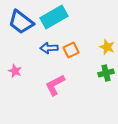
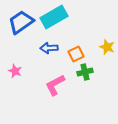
blue trapezoid: rotated 108 degrees clockwise
orange square: moved 5 px right, 4 px down
green cross: moved 21 px left, 1 px up
